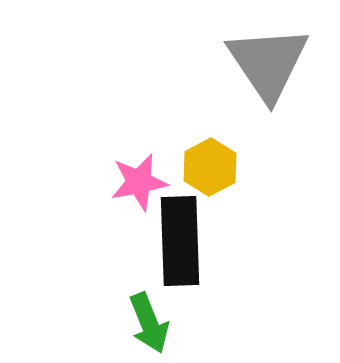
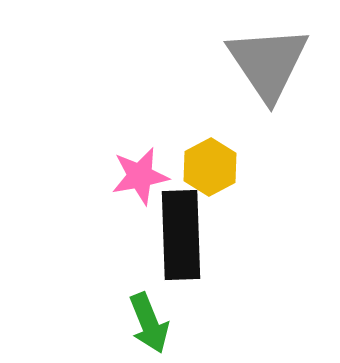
pink star: moved 1 px right, 6 px up
black rectangle: moved 1 px right, 6 px up
